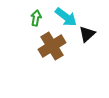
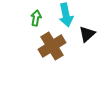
cyan arrow: moved 2 px up; rotated 40 degrees clockwise
